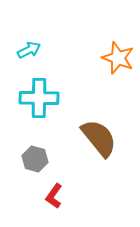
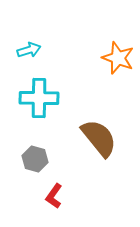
cyan arrow: rotated 10 degrees clockwise
